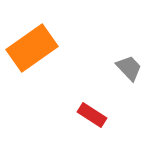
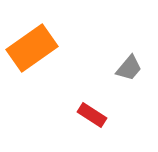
gray trapezoid: rotated 84 degrees clockwise
